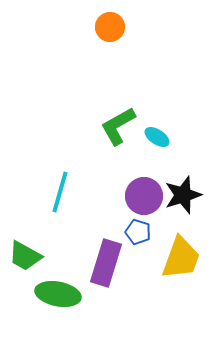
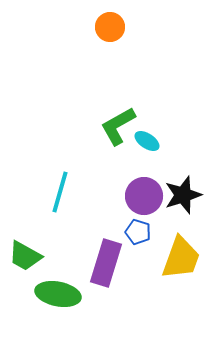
cyan ellipse: moved 10 px left, 4 px down
